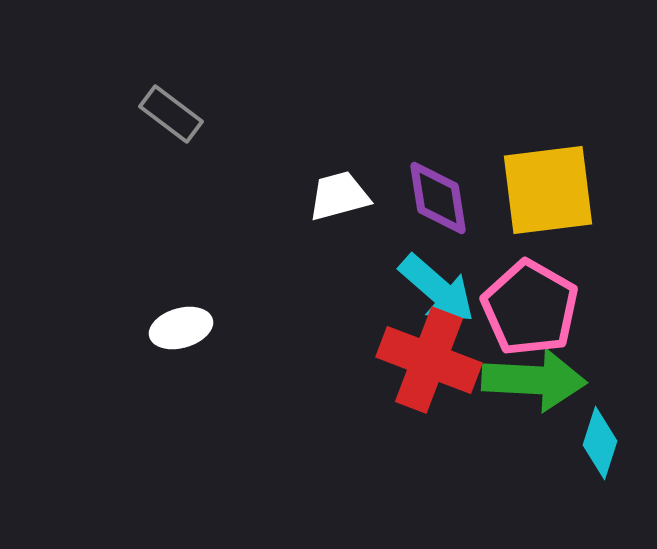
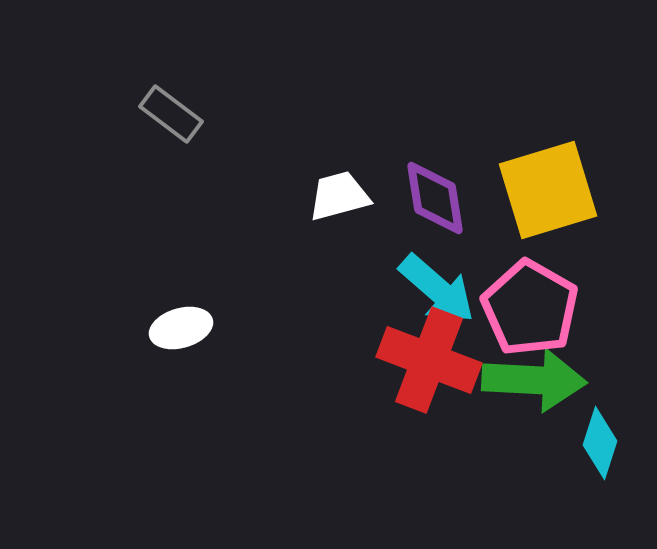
yellow square: rotated 10 degrees counterclockwise
purple diamond: moved 3 px left
